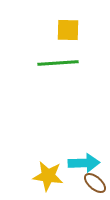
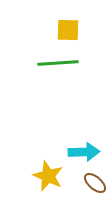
cyan arrow: moved 11 px up
yellow star: rotated 16 degrees clockwise
